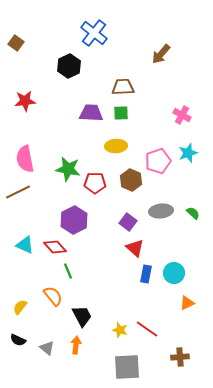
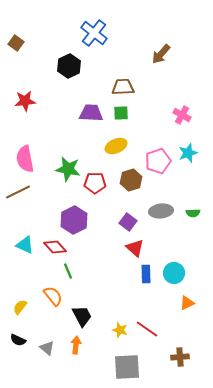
yellow ellipse: rotated 20 degrees counterclockwise
brown hexagon: rotated 20 degrees clockwise
green semicircle: rotated 136 degrees clockwise
blue rectangle: rotated 12 degrees counterclockwise
